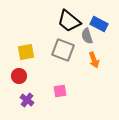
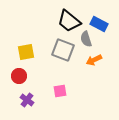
gray semicircle: moved 1 px left, 3 px down
orange arrow: rotated 84 degrees clockwise
